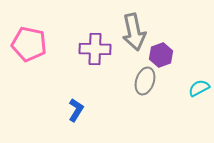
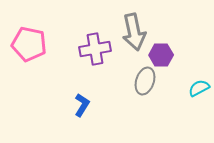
purple cross: rotated 12 degrees counterclockwise
purple hexagon: rotated 20 degrees clockwise
blue L-shape: moved 6 px right, 5 px up
